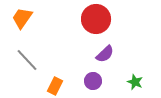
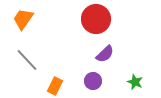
orange trapezoid: moved 1 px right, 1 px down
